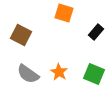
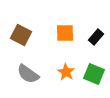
orange square: moved 1 px right, 20 px down; rotated 18 degrees counterclockwise
black rectangle: moved 5 px down
orange star: moved 7 px right
